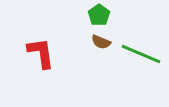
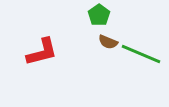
brown semicircle: moved 7 px right
red L-shape: moved 1 px right, 1 px up; rotated 84 degrees clockwise
